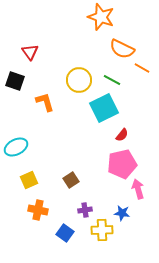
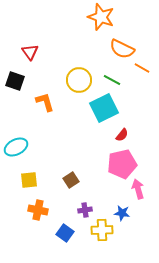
yellow square: rotated 18 degrees clockwise
